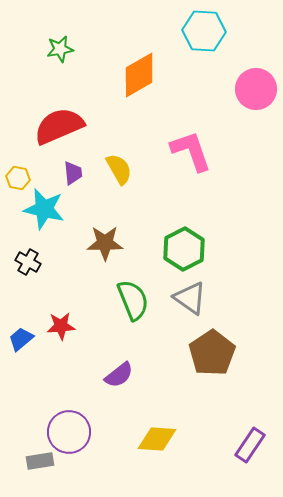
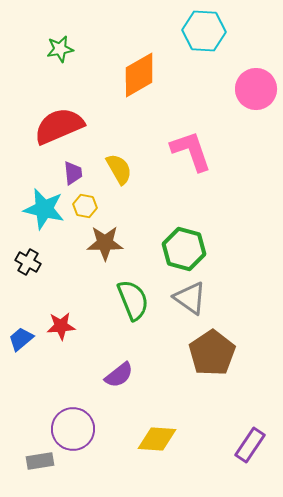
yellow hexagon: moved 67 px right, 28 px down
green hexagon: rotated 18 degrees counterclockwise
purple circle: moved 4 px right, 3 px up
